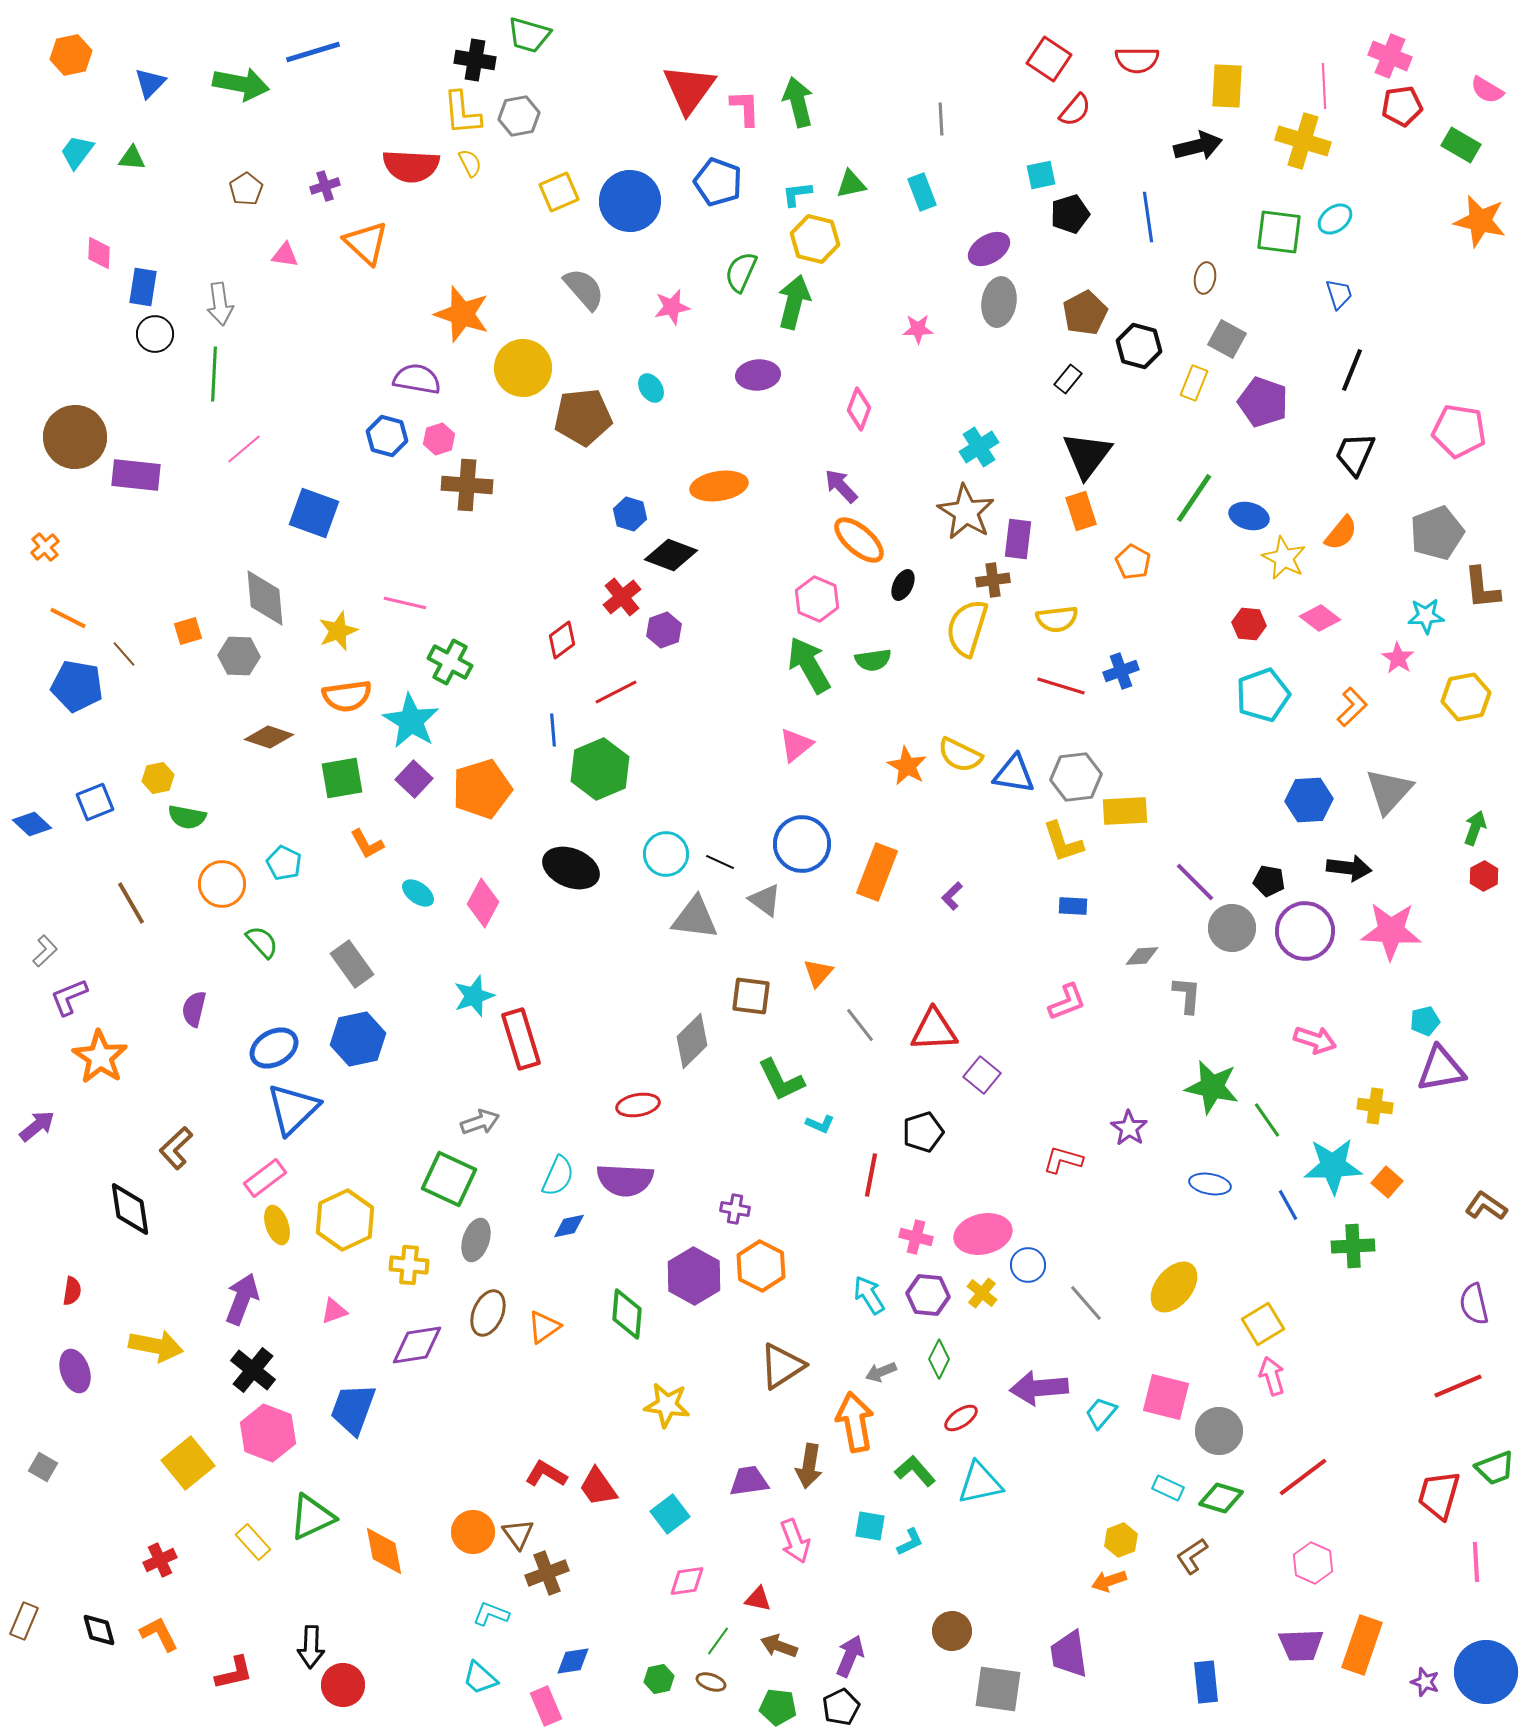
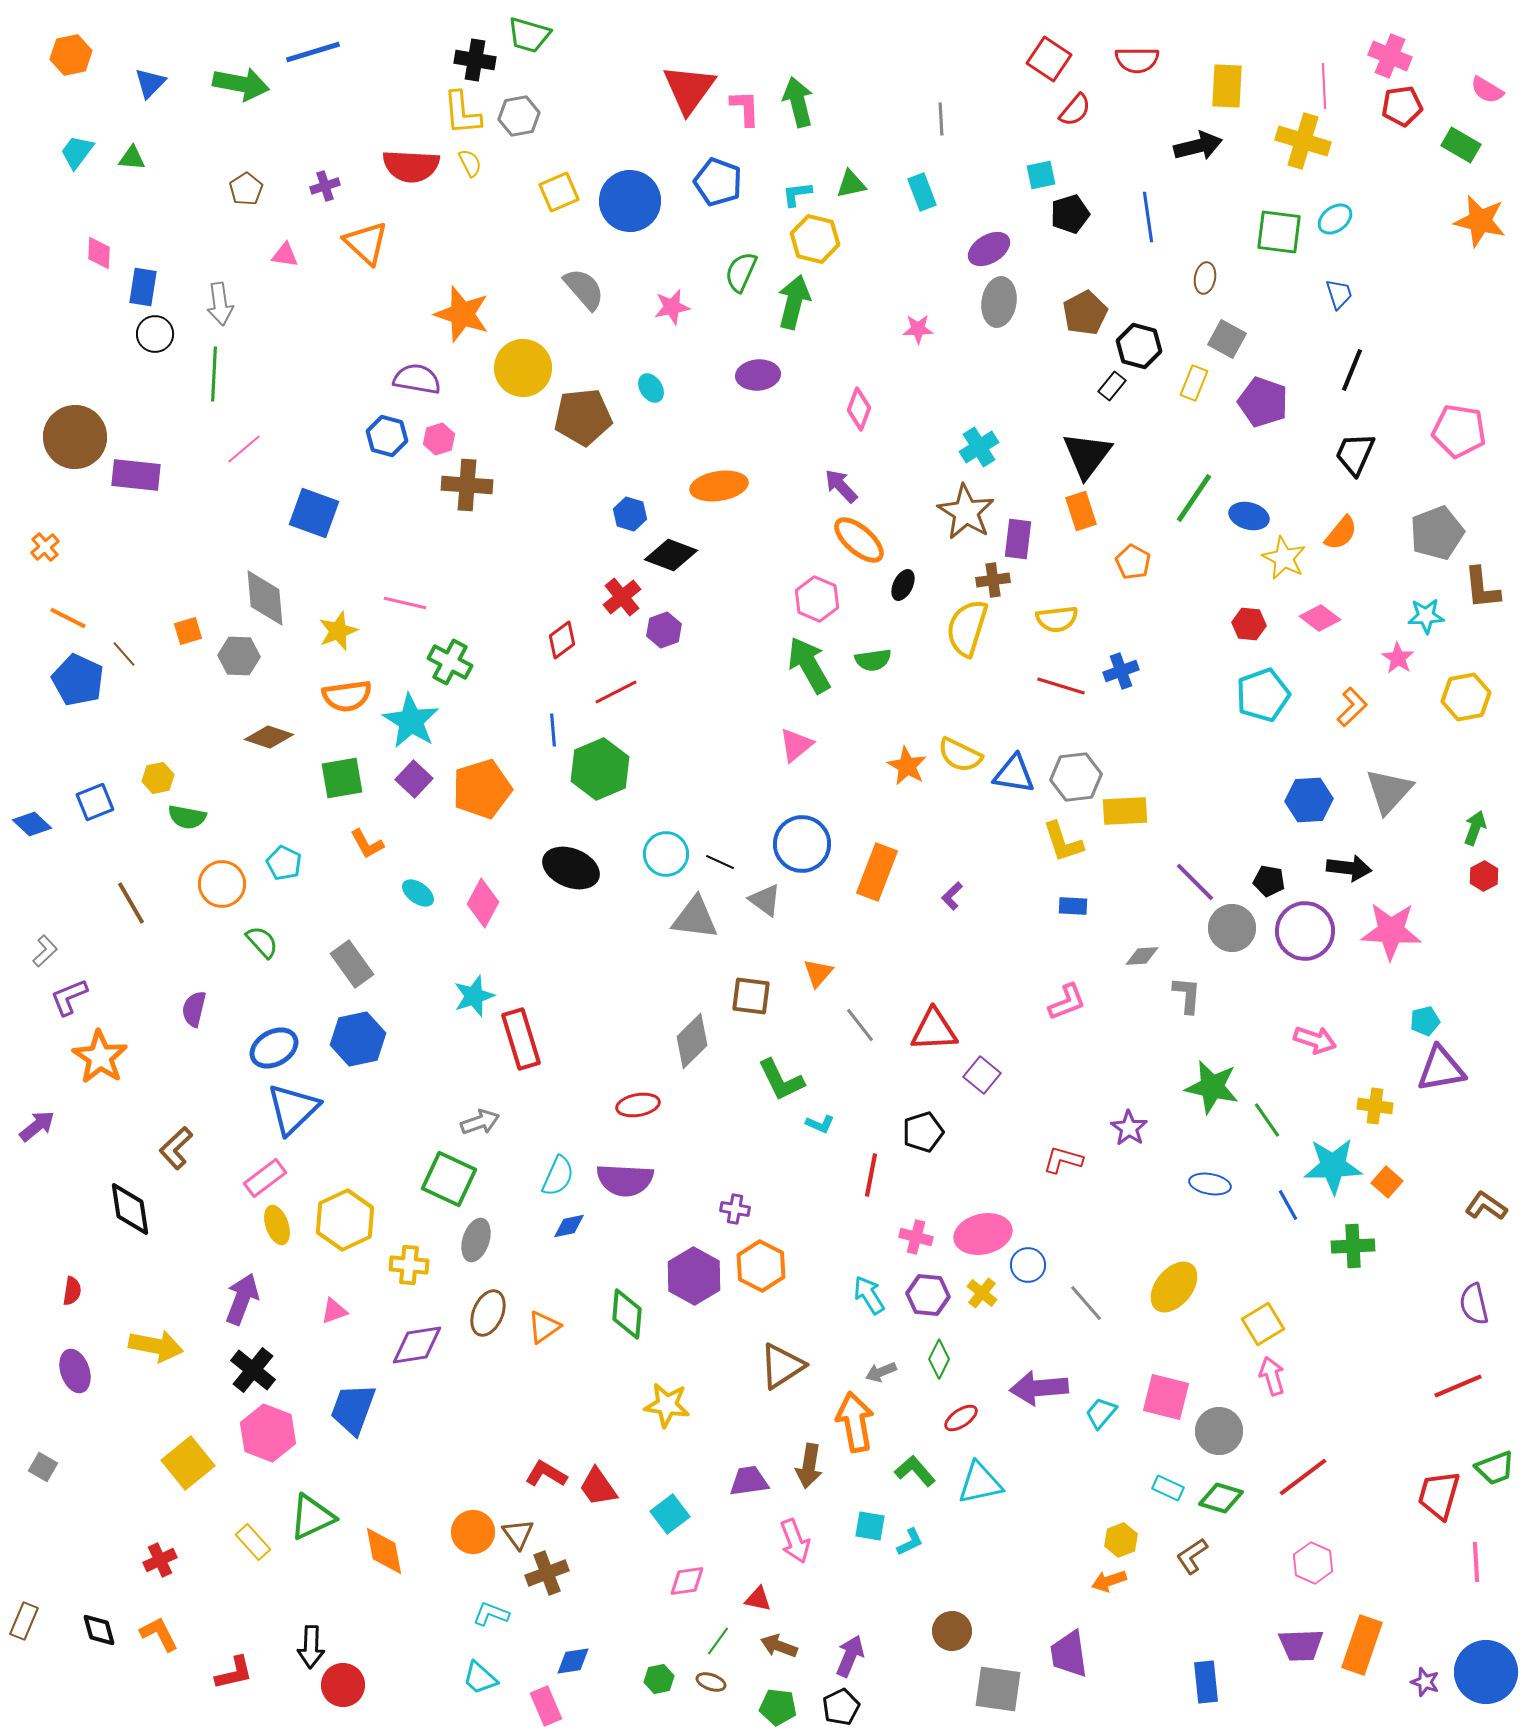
black rectangle at (1068, 379): moved 44 px right, 7 px down
blue pentagon at (77, 686): moved 1 px right, 6 px up; rotated 15 degrees clockwise
